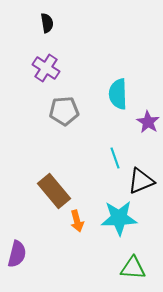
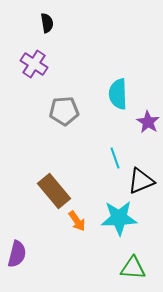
purple cross: moved 12 px left, 4 px up
orange arrow: rotated 20 degrees counterclockwise
